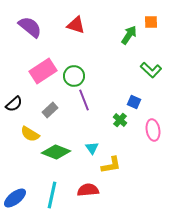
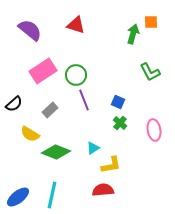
purple semicircle: moved 3 px down
green arrow: moved 4 px right, 1 px up; rotated 18 degrees counterclockwise
green L-shape: moved 1 px left, 2 px down; rotated 20 degrees clockwise
green circle: moved 2 px right, 1 px up
blue square: moved 16 px left
green cross: moved 3 px down
pink ellipse: moved 1 px right
cyan triangle: moved 1 px right; rotated 32 degrees clockwise
red semicircle: moved 15 px right
blue ellipse: moved 3 px right, 1 px up
